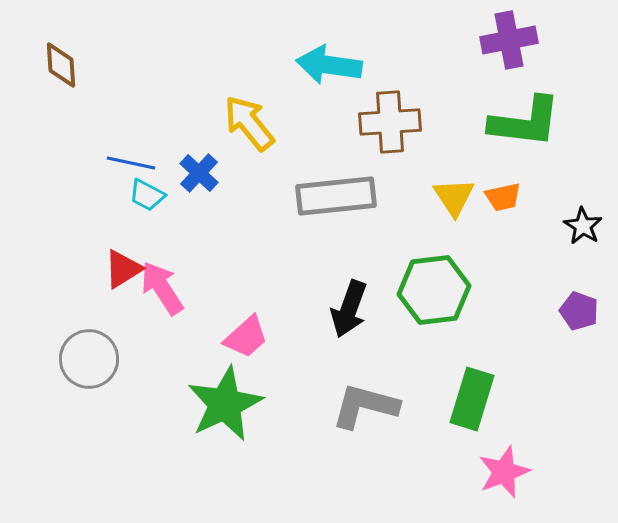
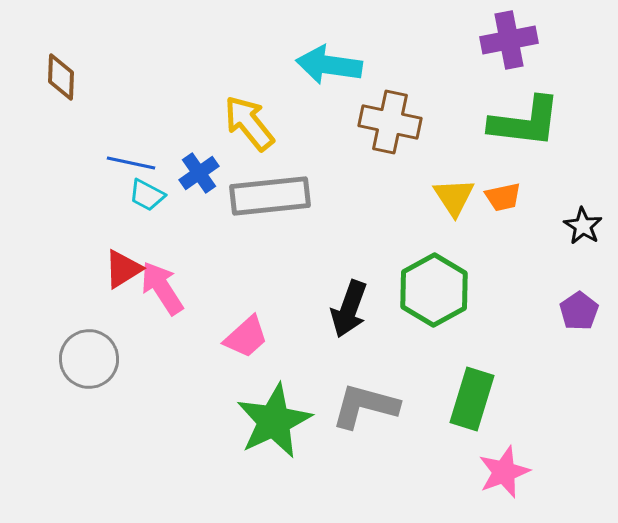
brown diamond: moved 12 px down; rotated 6 degrees clockwise
brown cross: rotated 16 degrees clockwise
blue cross: rotated 12 degrees clockwise
gray rectangle: moved 66 px left
green hexagon: rotated 22 degrees counterclockwise
purple pentagon: rotated 18 degrees clockwise
green star: moved 49 px right, 17 px down
